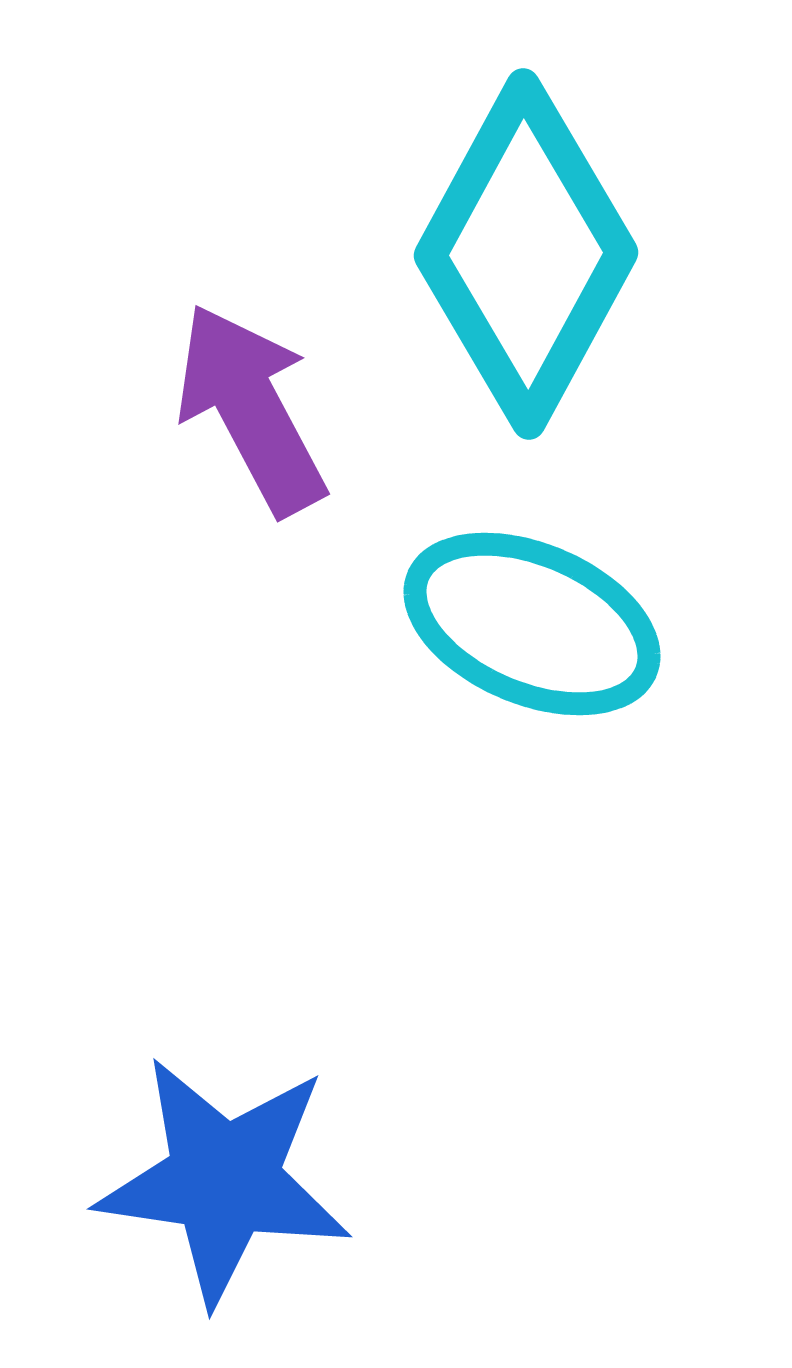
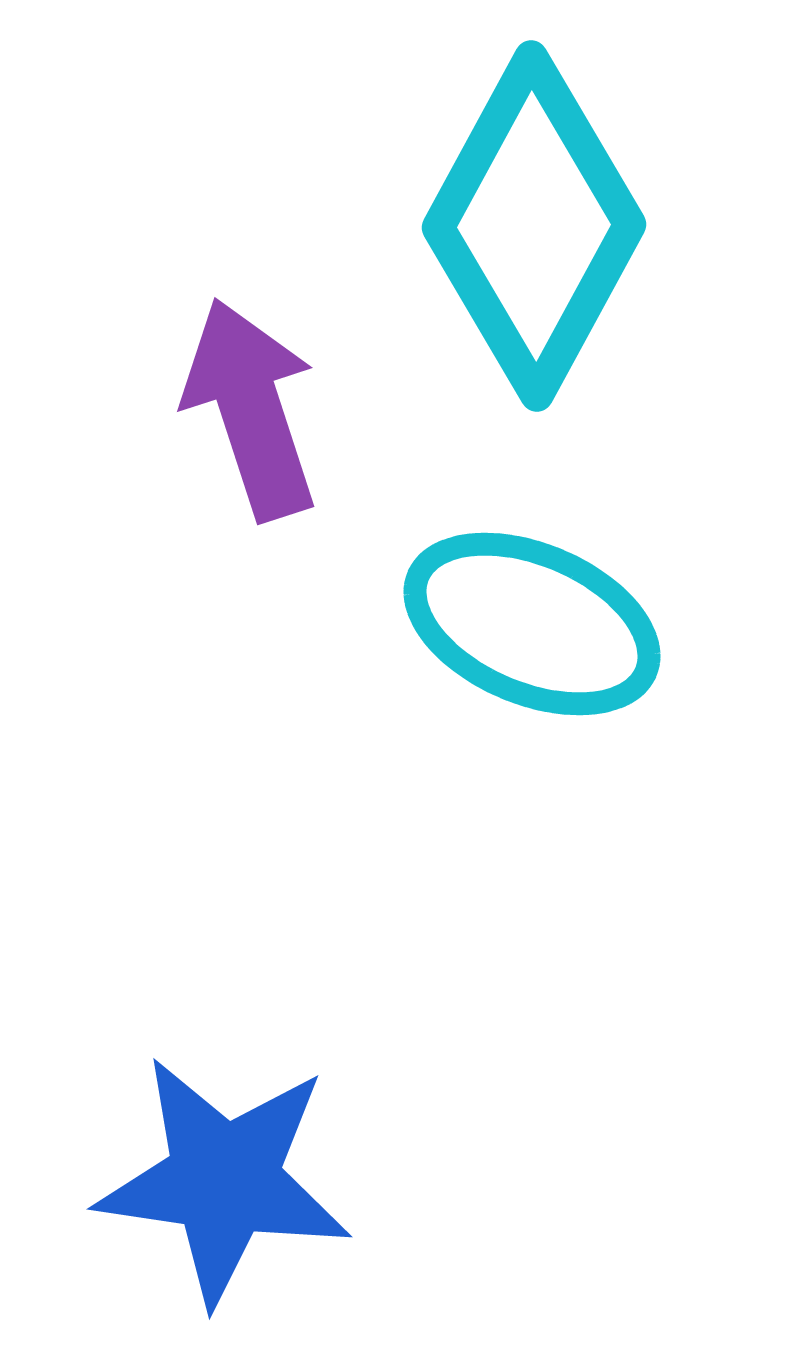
cyan diamond: moved 8 px right, 28 px up
purple arrow: rotated 10 degrees clockwise
